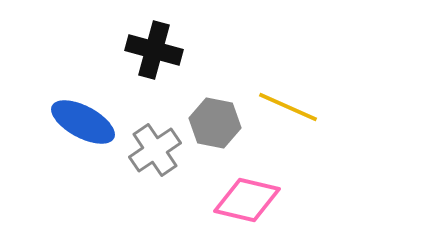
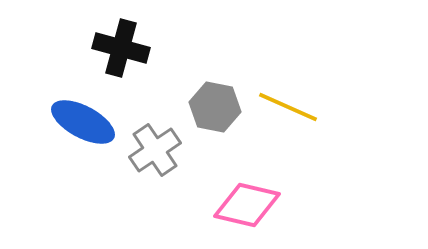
black cross: moved 33 px left, 2 px up
gray hexagon: moved 16 px up
pink diamond: moved 5 px down
